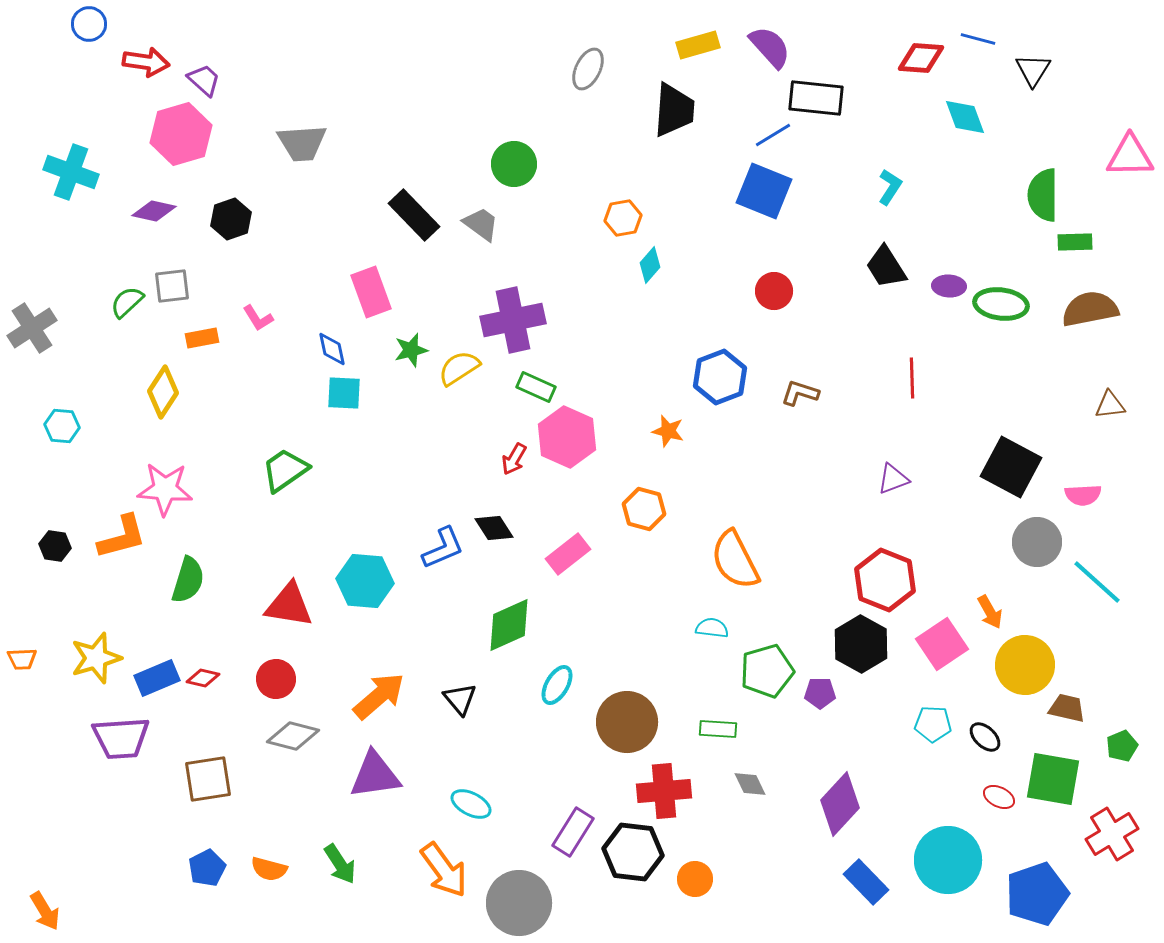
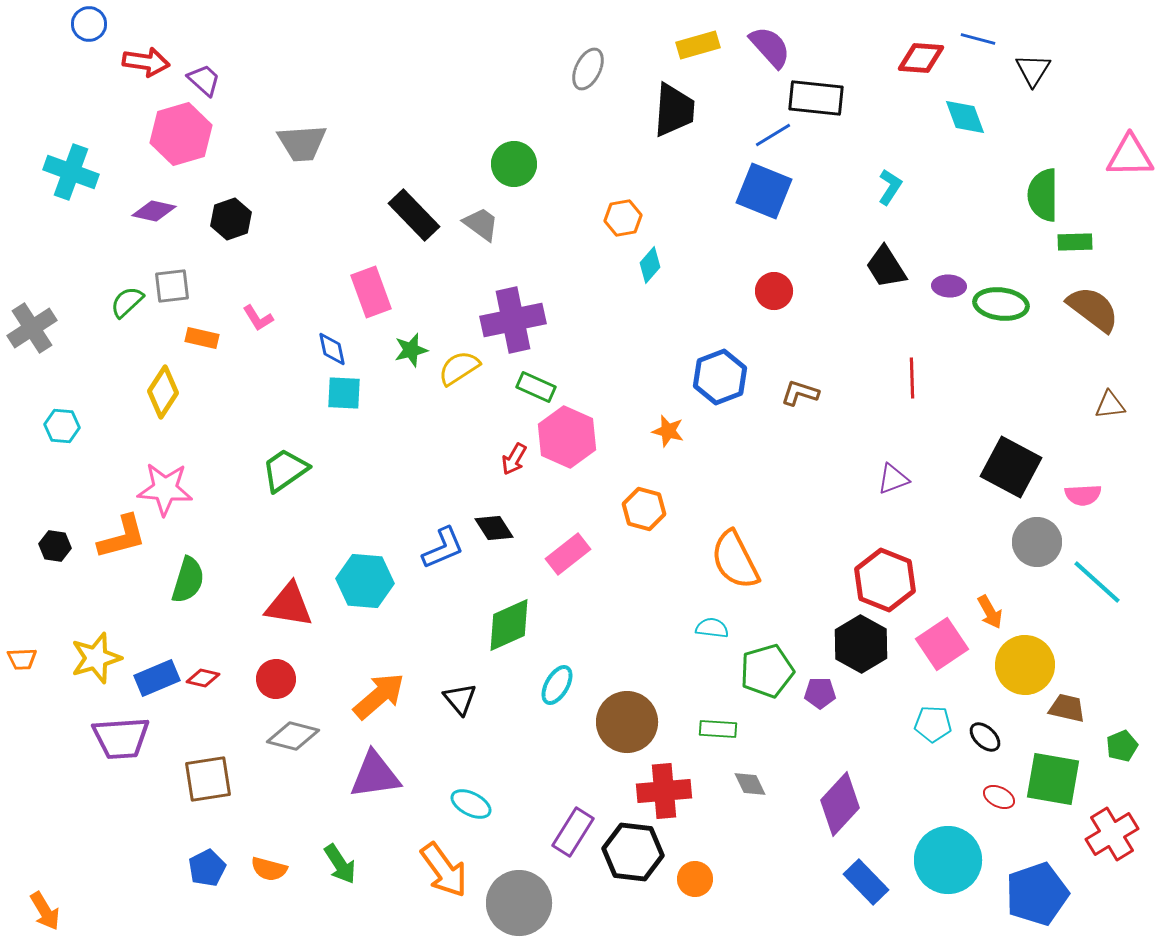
brown semicircle at (1090, 309): moved 3 px right; rotated 48 degrees clockwise
orange rectangle at (202, 338): rotated 24 degrees clockwise
